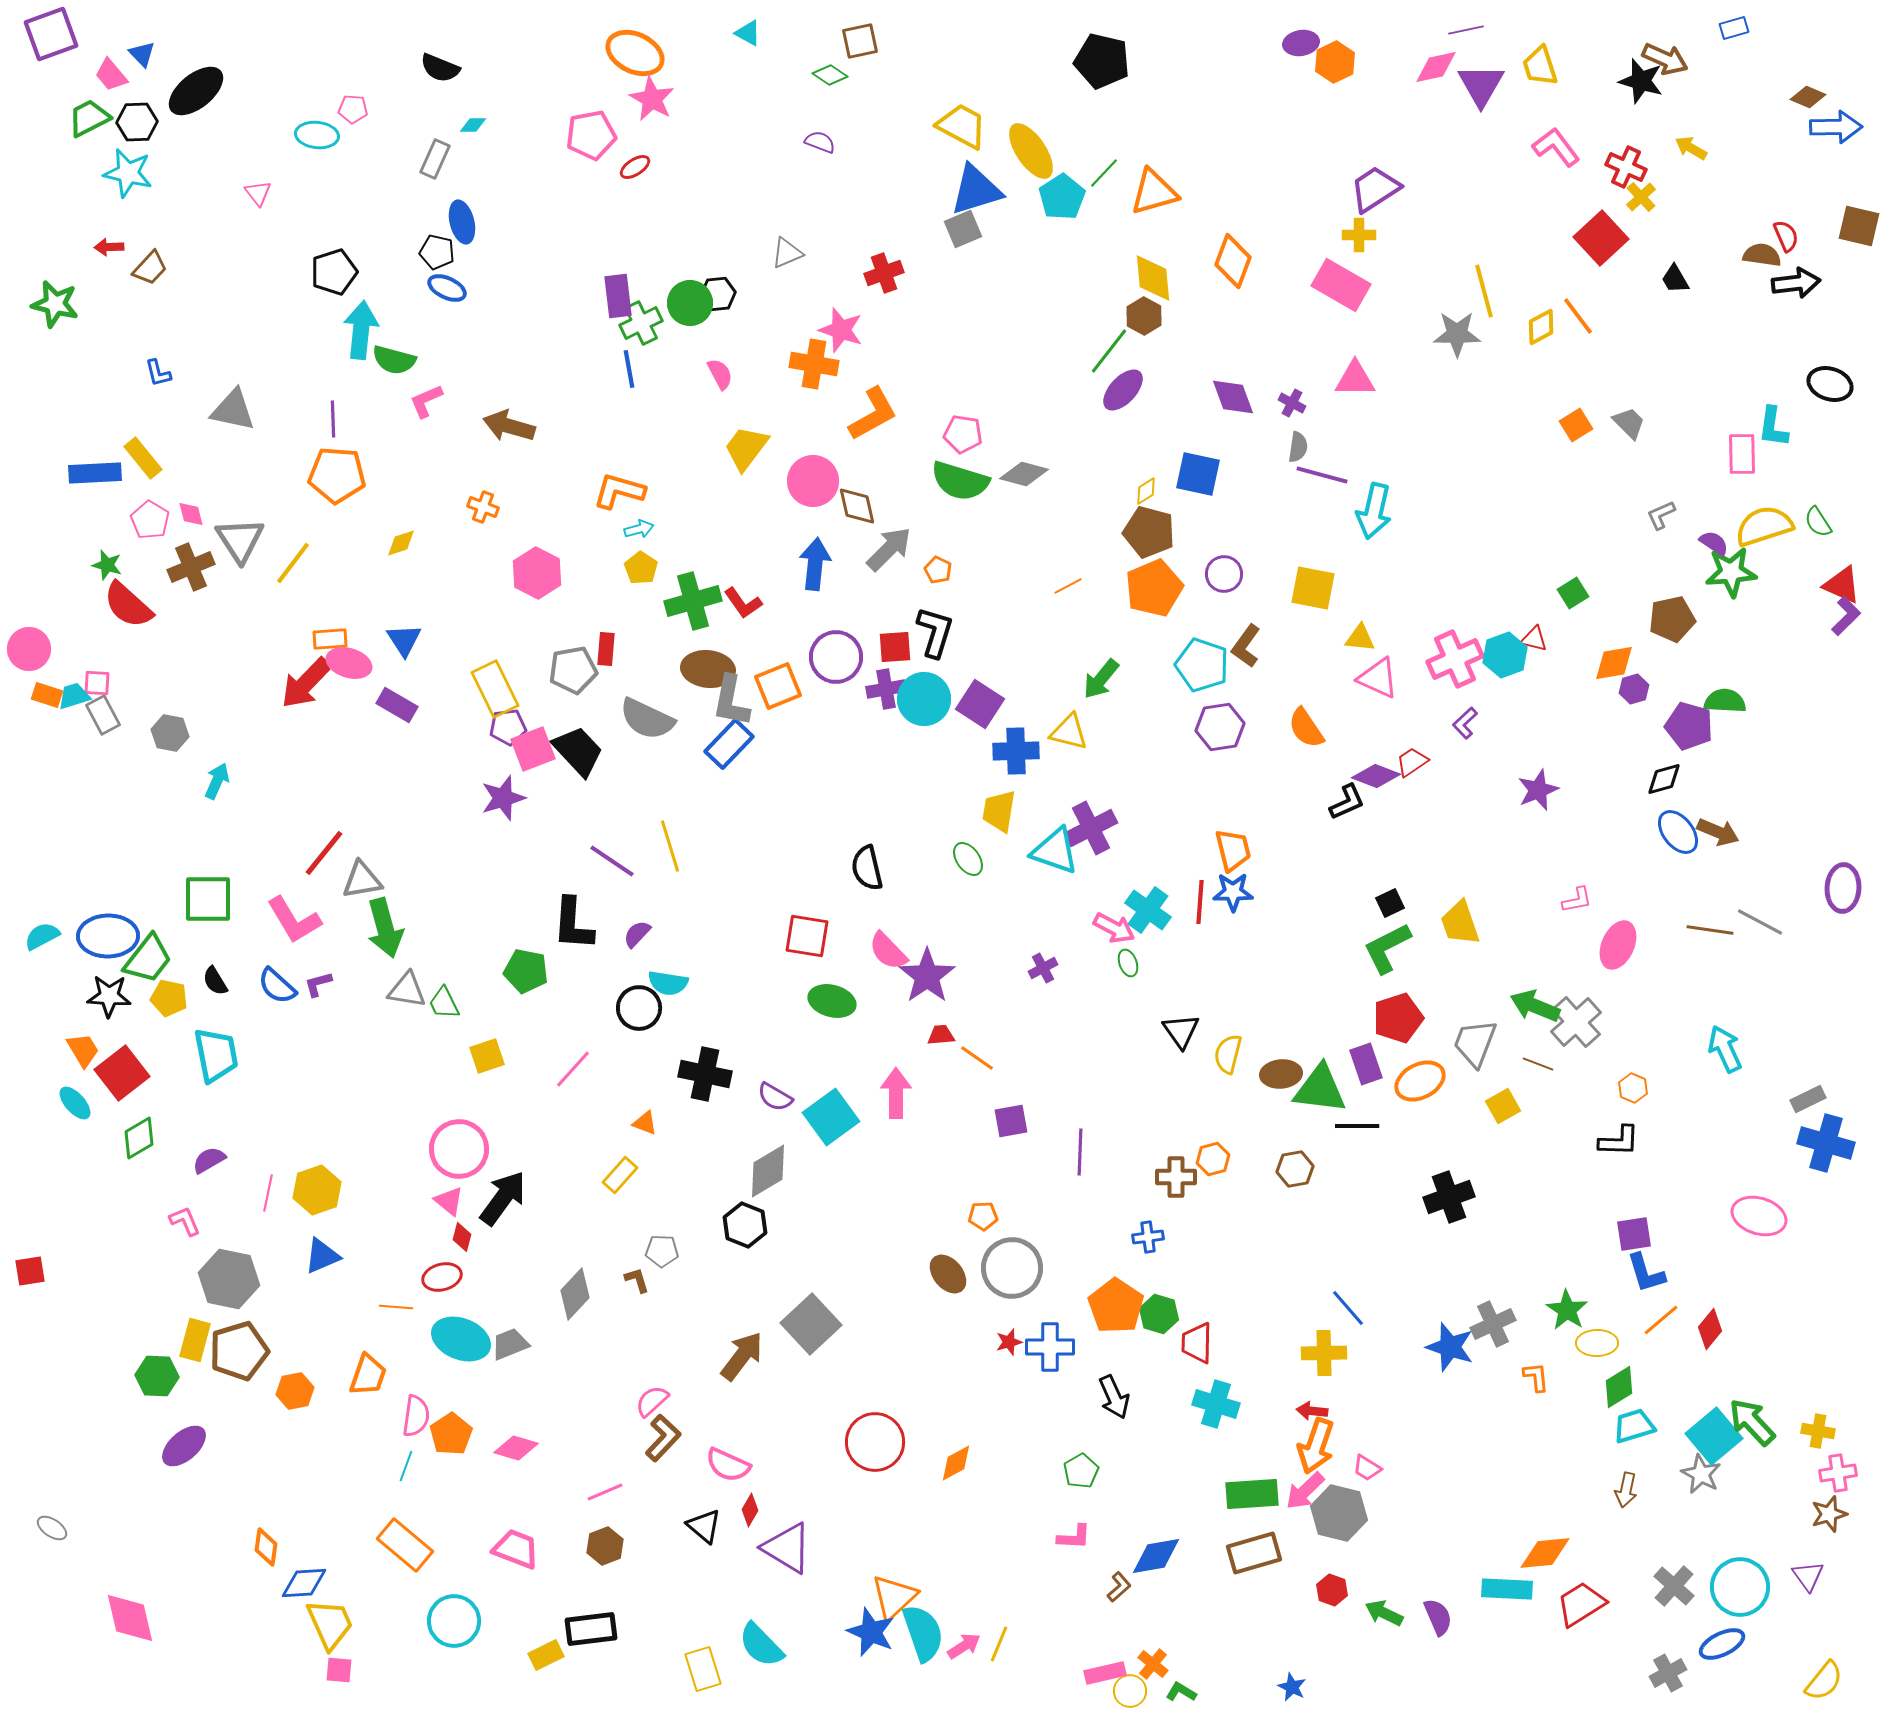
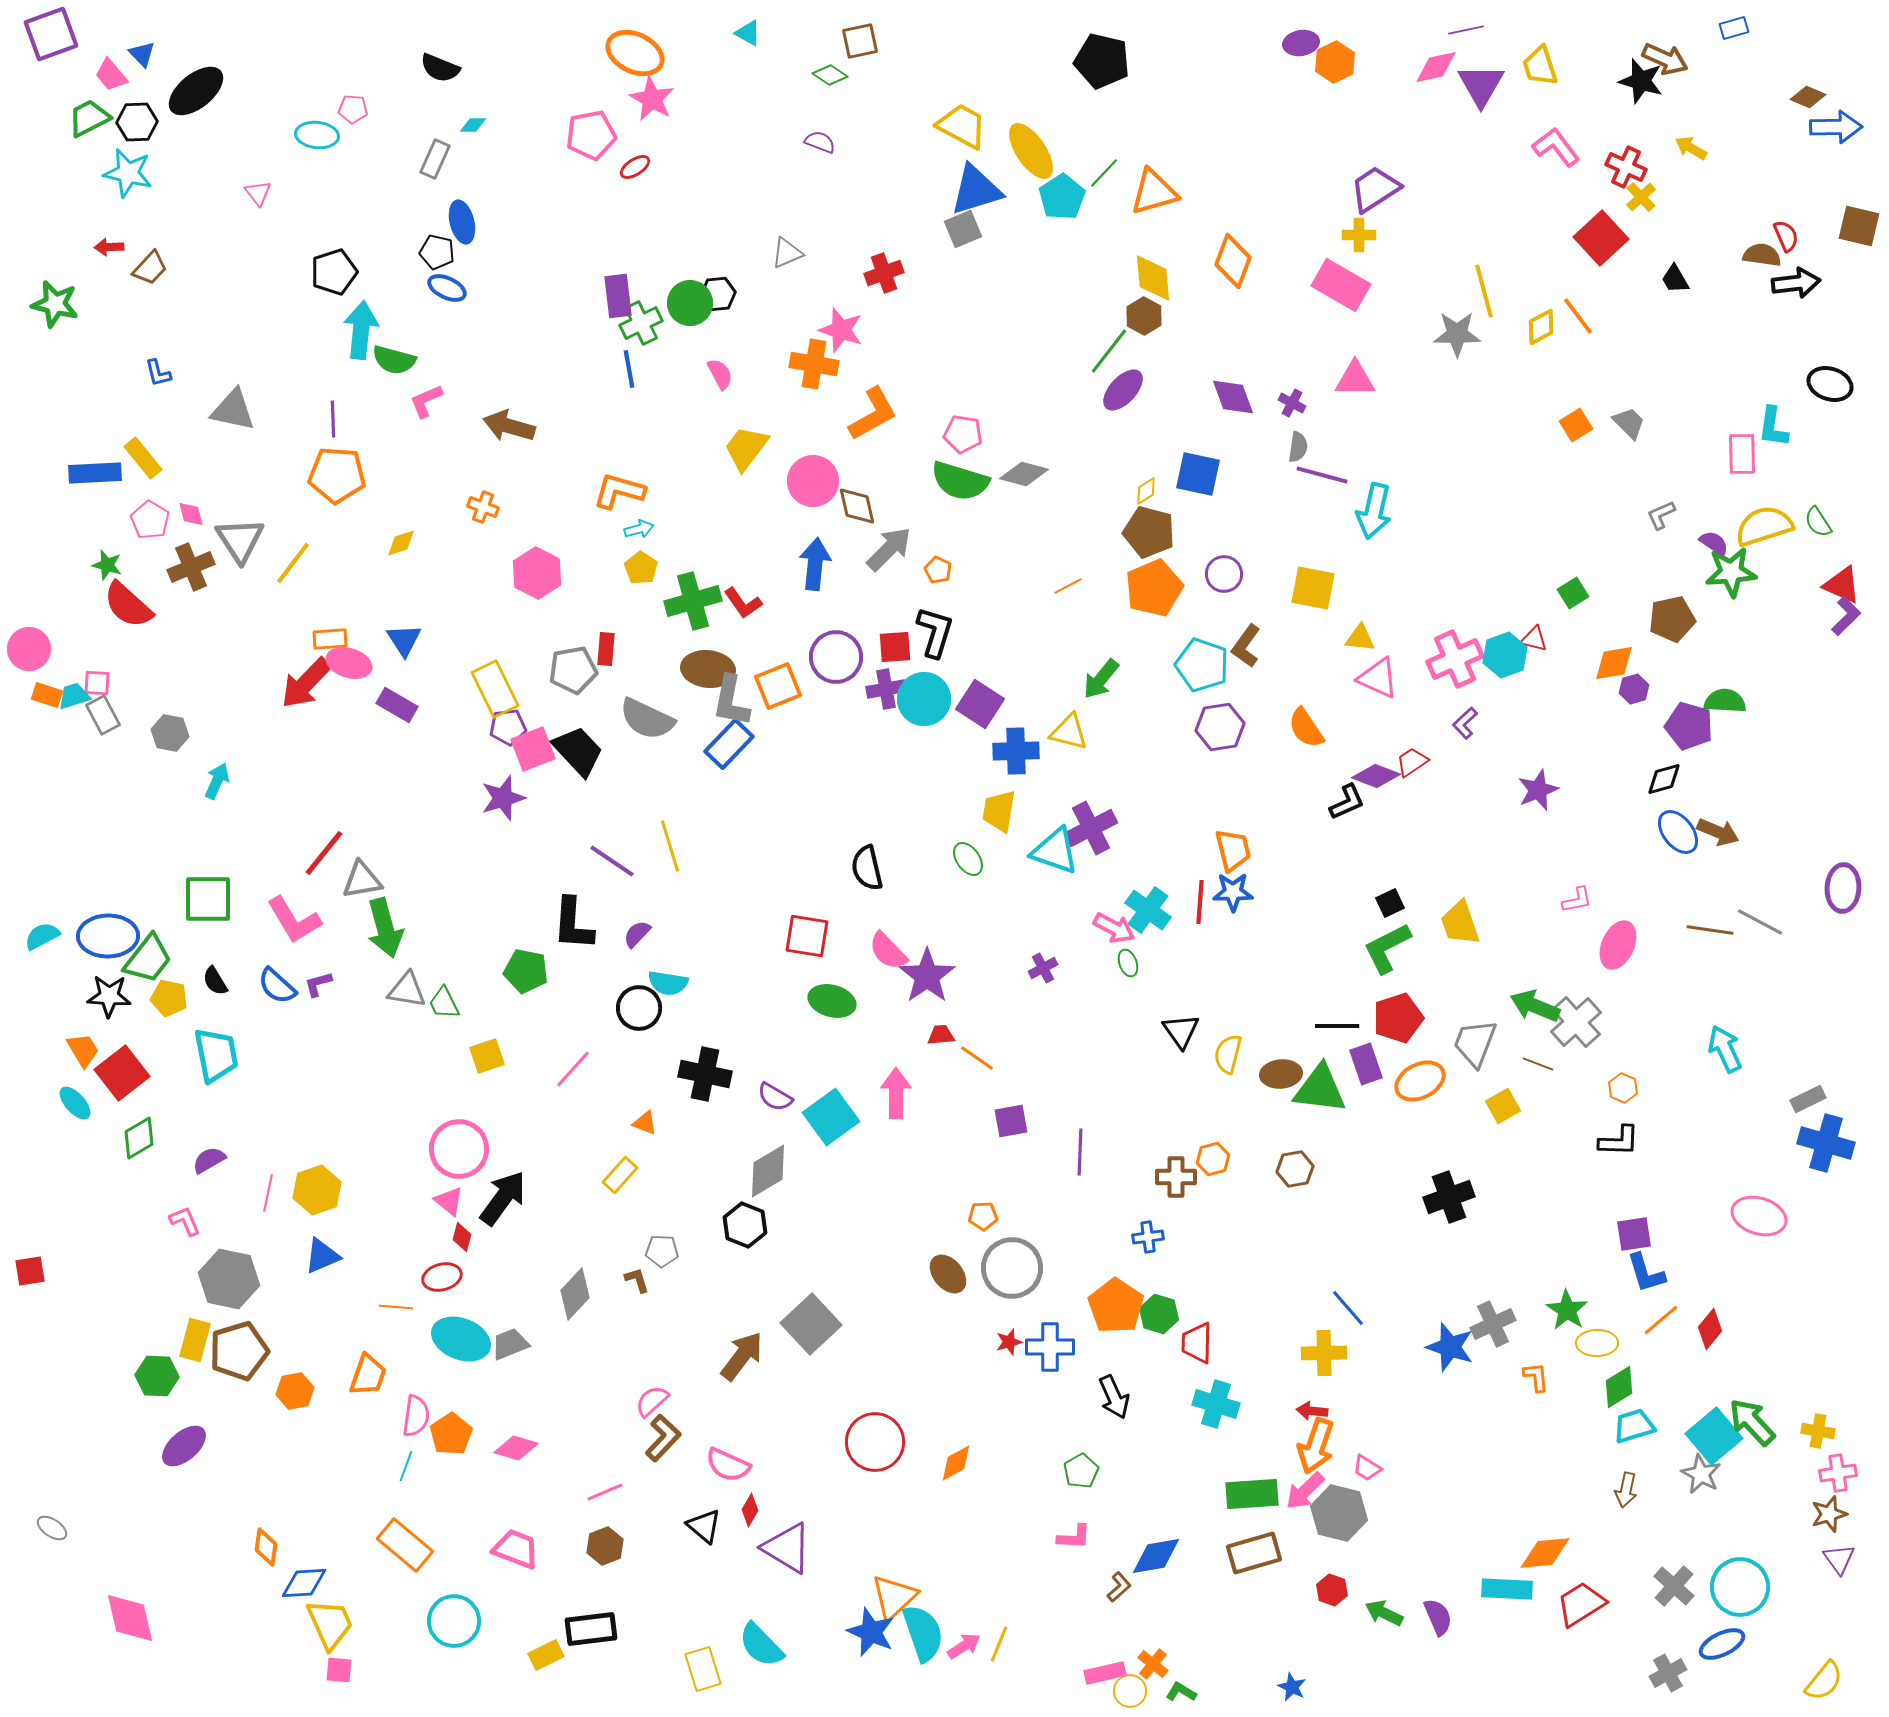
orange hexagon at (1633, 1088): moved 10 px left
black line at (1357, 1126): moved 20 px left, 100 px up
purple triangle at (1808, 1576): moved 31 px right, 17 px up
